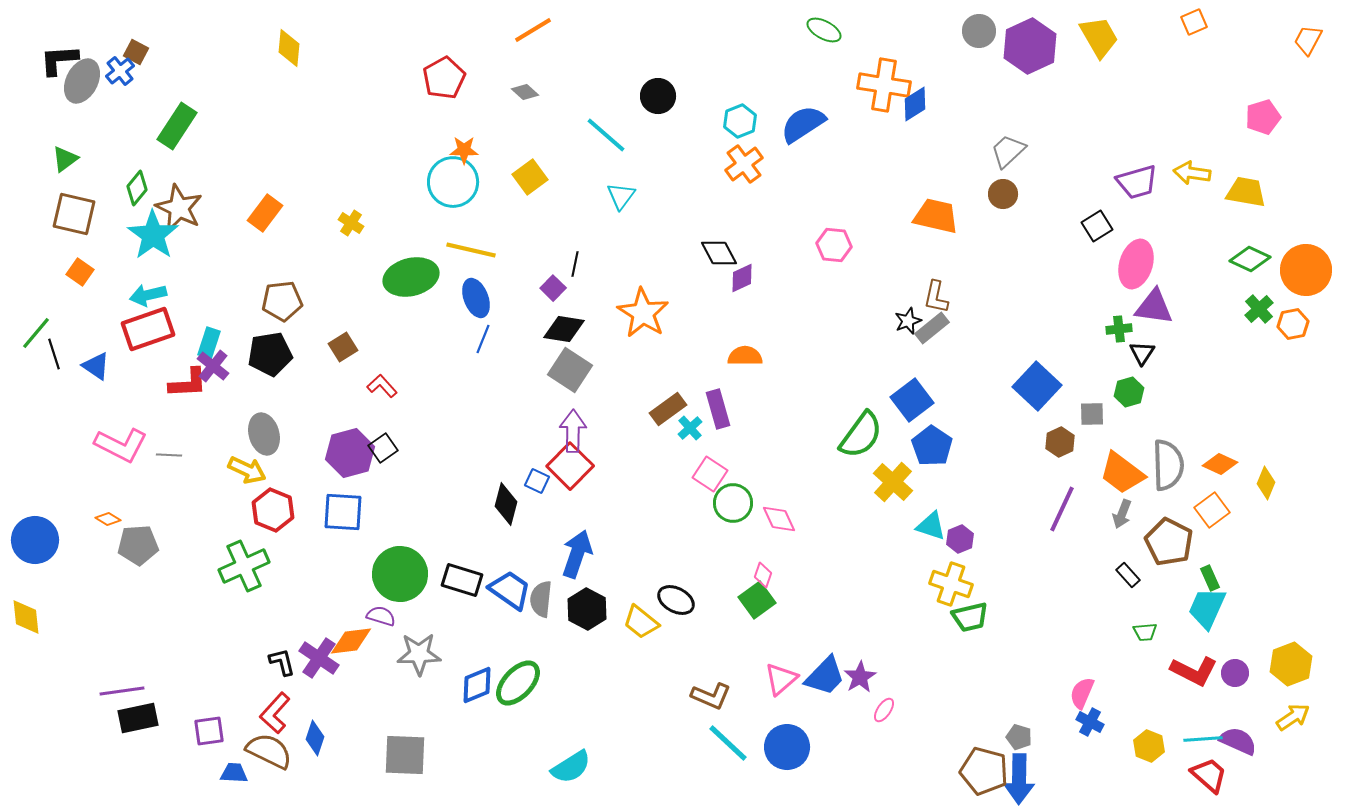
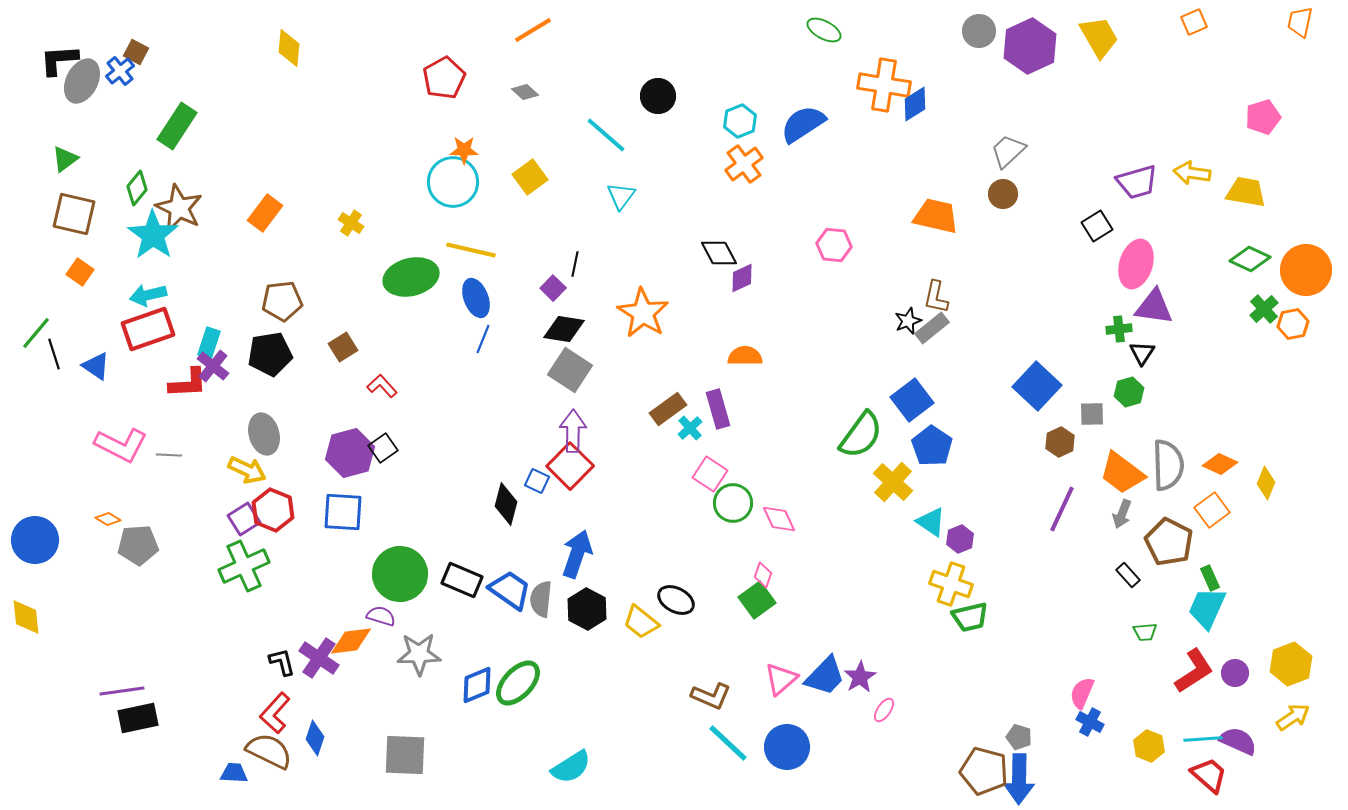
orange trapezoid at (1308, 40): moved 8 px left, 18 px up; rotated 16 degrees counterclockwise
green cross at (1259, 309): moved 5 px right
cyan triangle at (931, 526): moved 4 px up; rotated 16 degrees clockwise
black rectangle at (462, 580): rotated 6 degrees clockwise
red L-shape at (1194, 671): rotated 60 degrees counterclockwise
purple square at (209, 731): moved 35 px right, 212 px up; rotated 24 degrees counterclockwise
